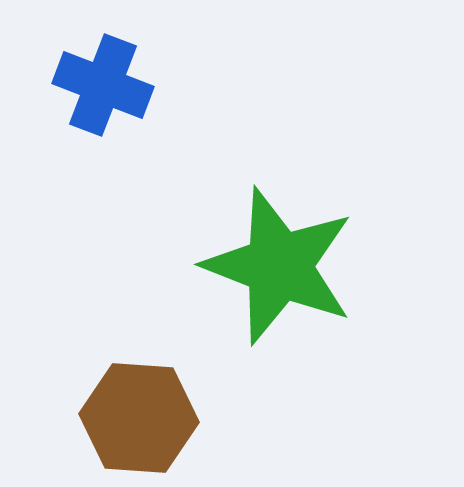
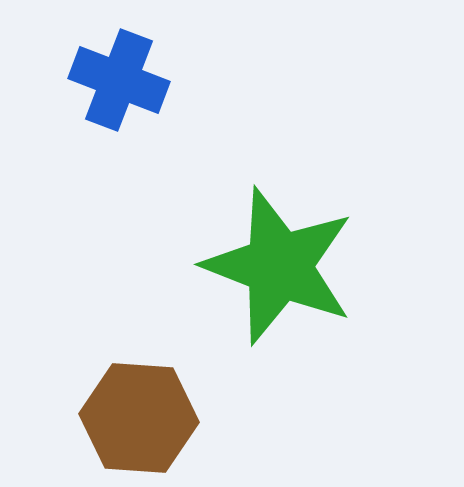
blue cross: moved 16 px right, 5 px up
